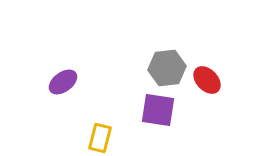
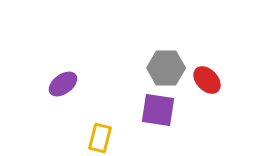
gray hexagon: moved 1 px left; rotated 6 degrees clockwise
purple ellipse: moved 2 px down
